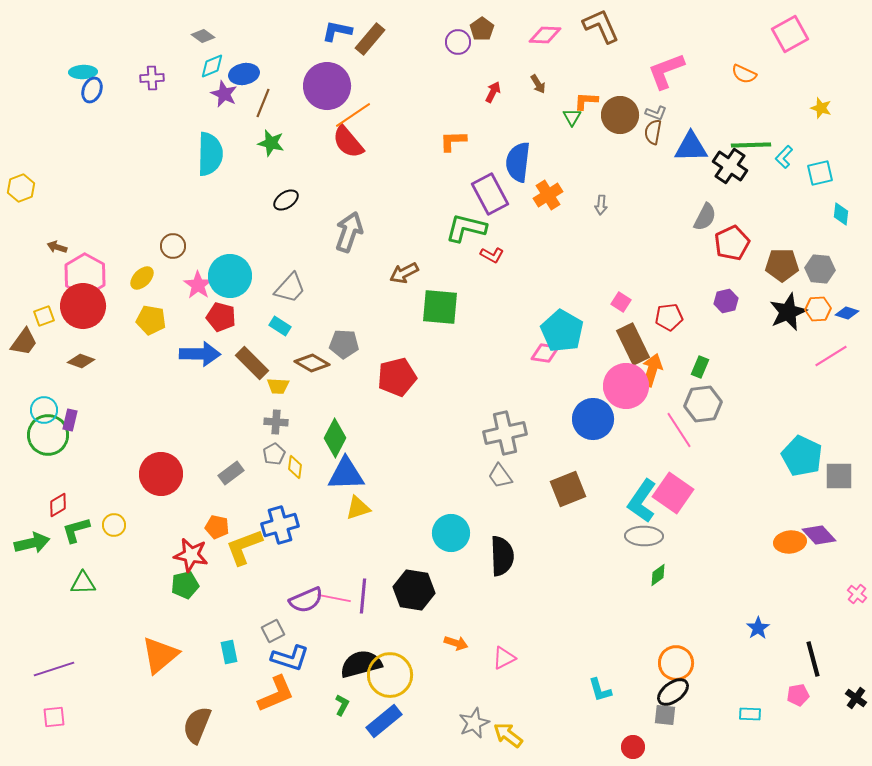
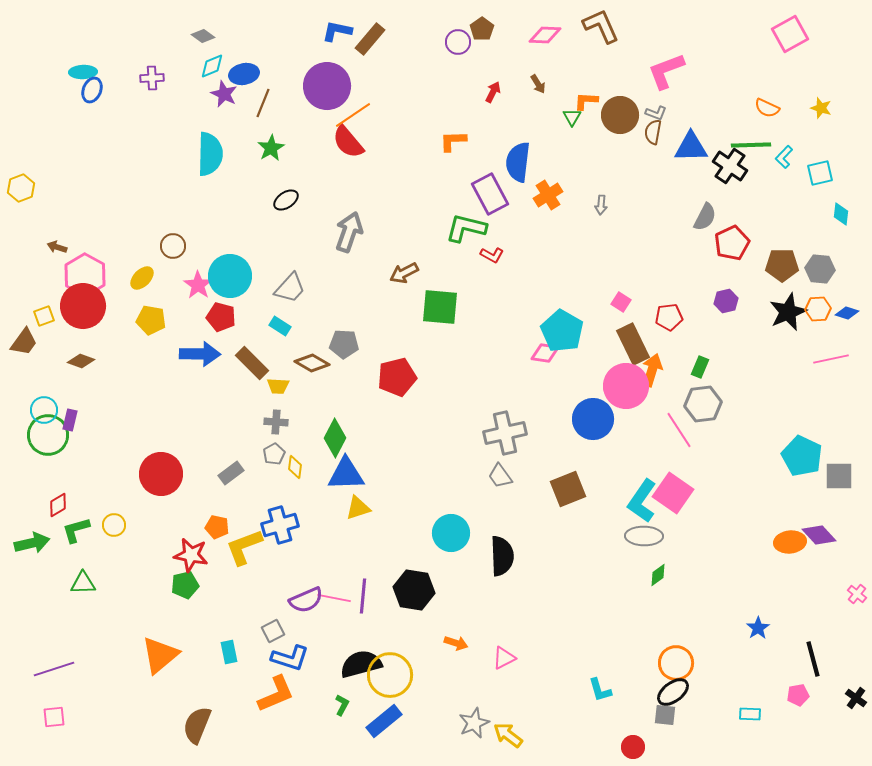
orange semicircle at (744, 74): moved 23 px right, 34 px down
green star at (271, 143): moved 5 px down; rotated 28 degrees clockwise
pink line at (831, 356): moved 3 px down; rotated 20 degrees clockwise
